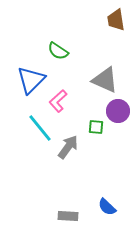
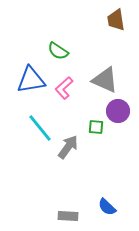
blue triangle: rotated 36 degrees clockwise
pink L-shape: moved 6 px right, 13 px up
